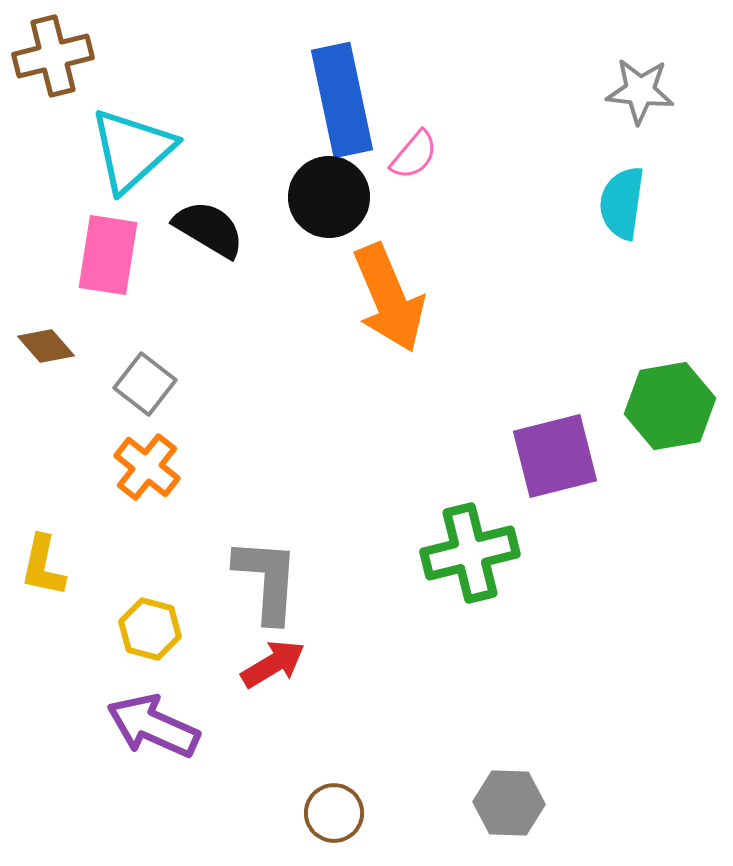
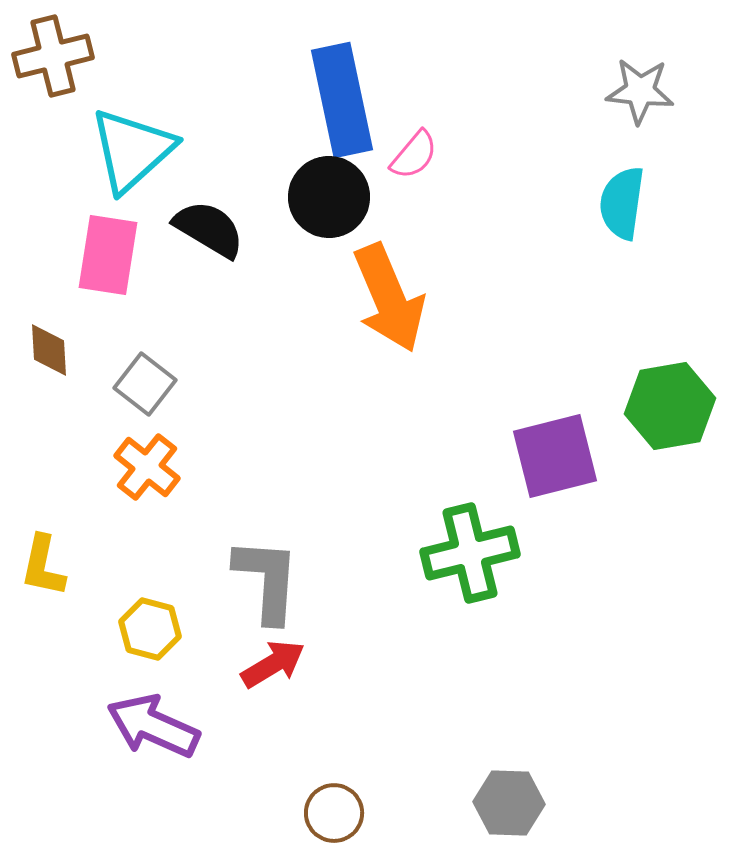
brown diamond: moved 3 px right, 4 px down; rotated 38 degrees clockwise
